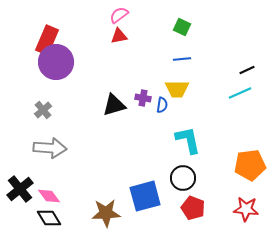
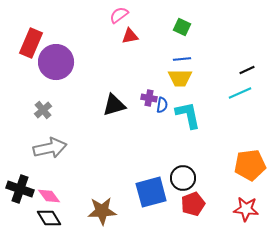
red triangle: moved 11 px right
red rectangle: moved 16 px left, 3 px down
yellow trapezoid: moved 3 px right, 11 px up
purple cross: moved 6 px right
cyan L-shape: moved 25 px up
gray arrow: rotated 16 degrees counterclockwise
black cross: rotated 32 degrees counterclockwise
blue square: moved 6 px right, 4 px up
red pentagon: moved 4 px up; rotated 30 degrees clockwise
brown star: moved 4 px left, 2 px up
